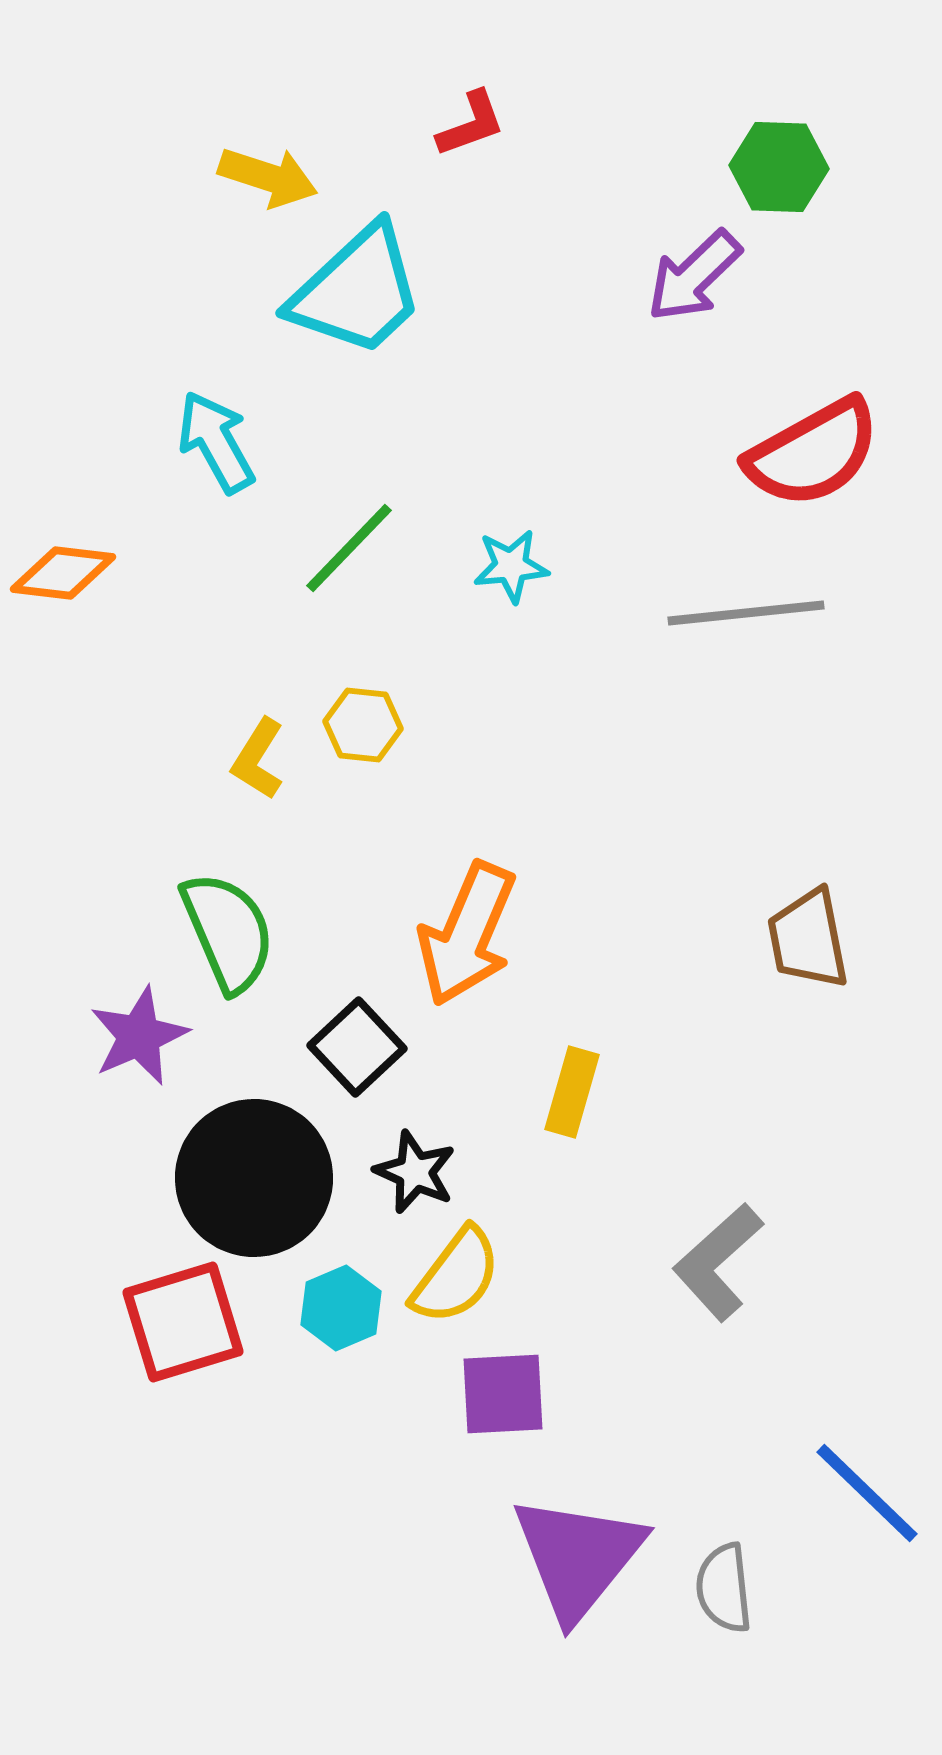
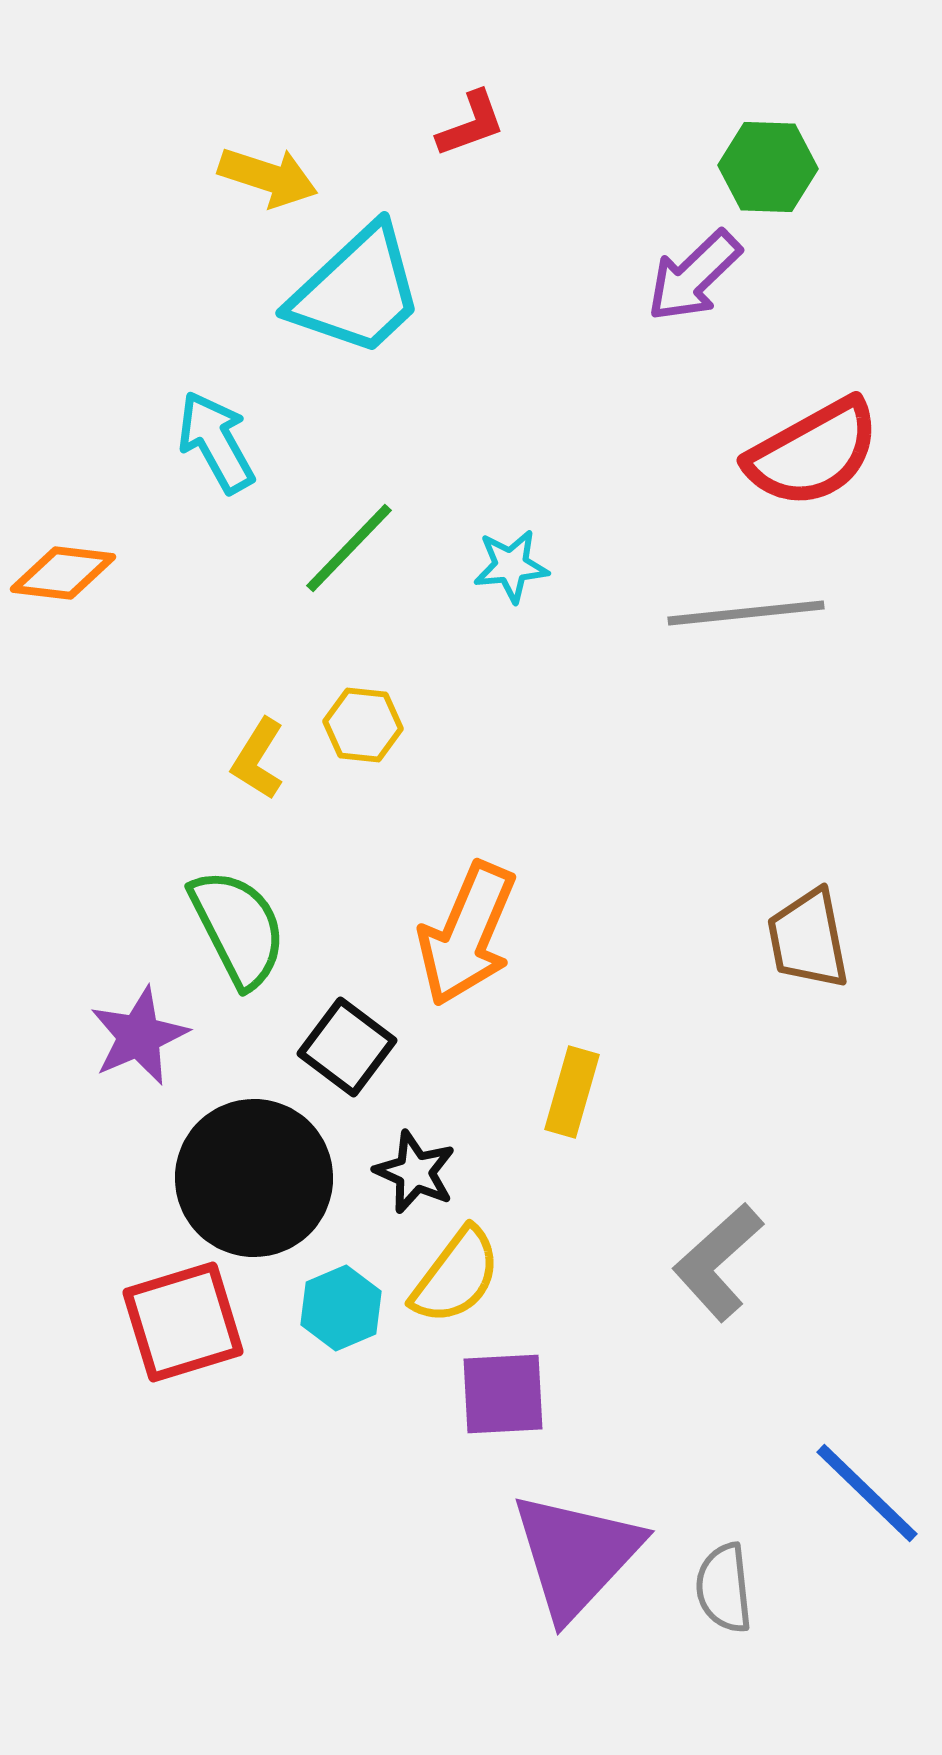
green hexagon: moved 11 px left
green semicircle: moved 10 px right, 4 px up; rotated 4 degrees counterclockwise
black square: moved 10 px left; rotated 10 degrees counterclockwise
purple triangle: moved 2 px left, 2 px up; rotated 4 degrees clockwise
